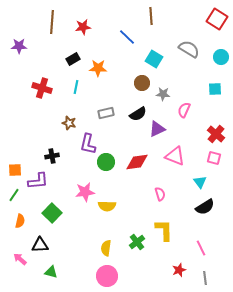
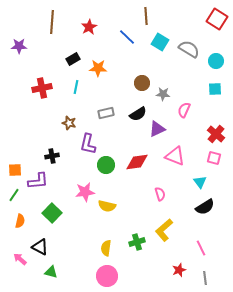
brown line at (151, 16): moved 5 px left
red star at (83, 27): moved 6 px right; rotated 21 degrees counterclockwise
cyan circle at (221, 57): moved 5 px left, 4 px down
cyan square at (154, 59): moved 6 px right, 17 px up
red cross at (42, 88): rotated 30 degrees counterclockwise
green circle at (106, 162): moved 3 px down
yellow semicircle at (107, 206): rotated 12 degrees clockwise
yellow L-shape at (164, 230): rotated 130 degrees counterclockwise
green cross at (137, 242): rotated 21 degrees clockwise
black triangle at (40, 245): moved 2 px down; rotated 30 degrees clockwise
